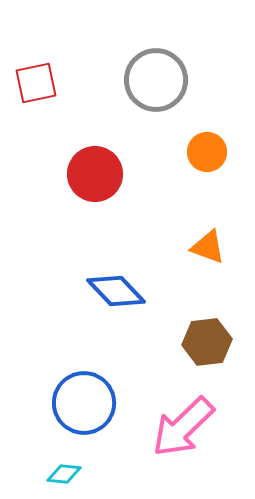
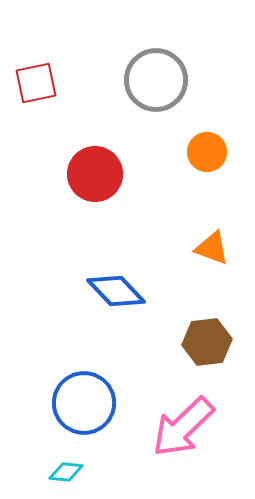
orange triangle: moved 4 px right, 1 px down
cyan diamond: moved 2 px right, 2 px up
